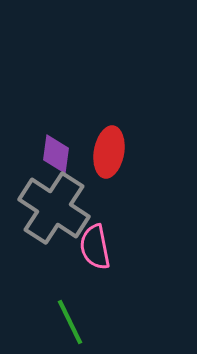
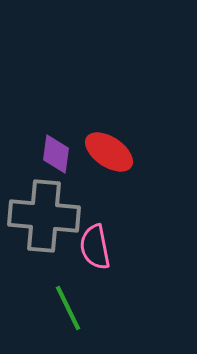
red ellipse: rotated 66 degrees counterclockwise
gray cross: moved 10 px left, 8 px down; rotated 28 degrees counterclockwise
green line: moved 2 px left, 14 px up
